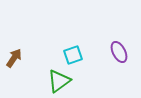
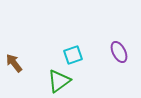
brown arrow: moved 5 px down; rotated 72 degrees counterclockwise
